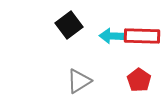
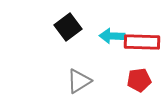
black square: moved 1 px left, 2 px down
red rectangle: moved 6 px down
red pentagon: rotated 30 degrees clockwise
